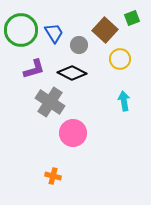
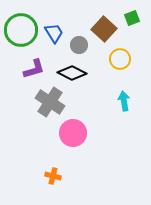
brown square: moved 1 px left, 1 px up
